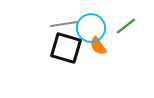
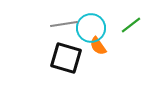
green line: moved 5 px right, 1 px up
black square: moved 10 px down
